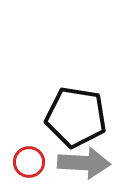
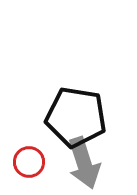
gray arrow: rotated 69 degrees clockwise
